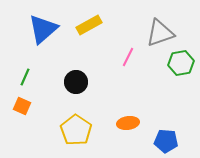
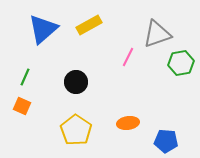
gray triangle: moved 3 px left, 1 px down
